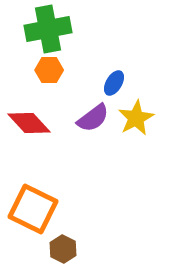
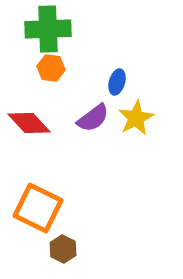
green cross: rotated 9 degrees clockwise
orange hexagon: moved 2 px right, 2 px up; rotated 8 degrees clockwise
blue ellipse: moved 3 px right, 1 px up; rotated 15 degrees counterclockwise
orange square: moved 5 px right, 1 px up
